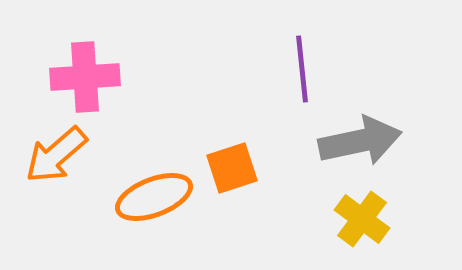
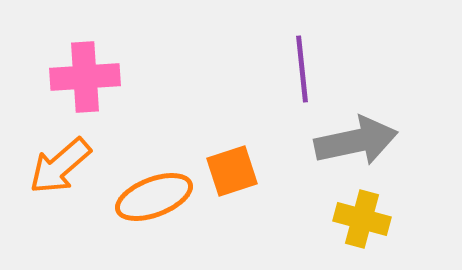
gray arrow: moved 4 px left
orange arrow: moved 4 px right, 11 px down
orange square: moved 3 px down
yellow cross: rotated 22 degrees counterclockwise
